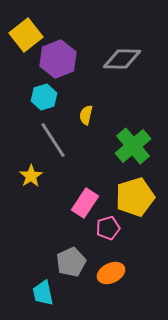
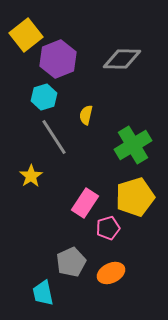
gray line: moved 1 px right, 3 px up
green cross: moved 1 px up; rotated 9 degrees clockwise
